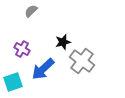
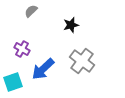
black star: moved 8 px right, 17 px up
